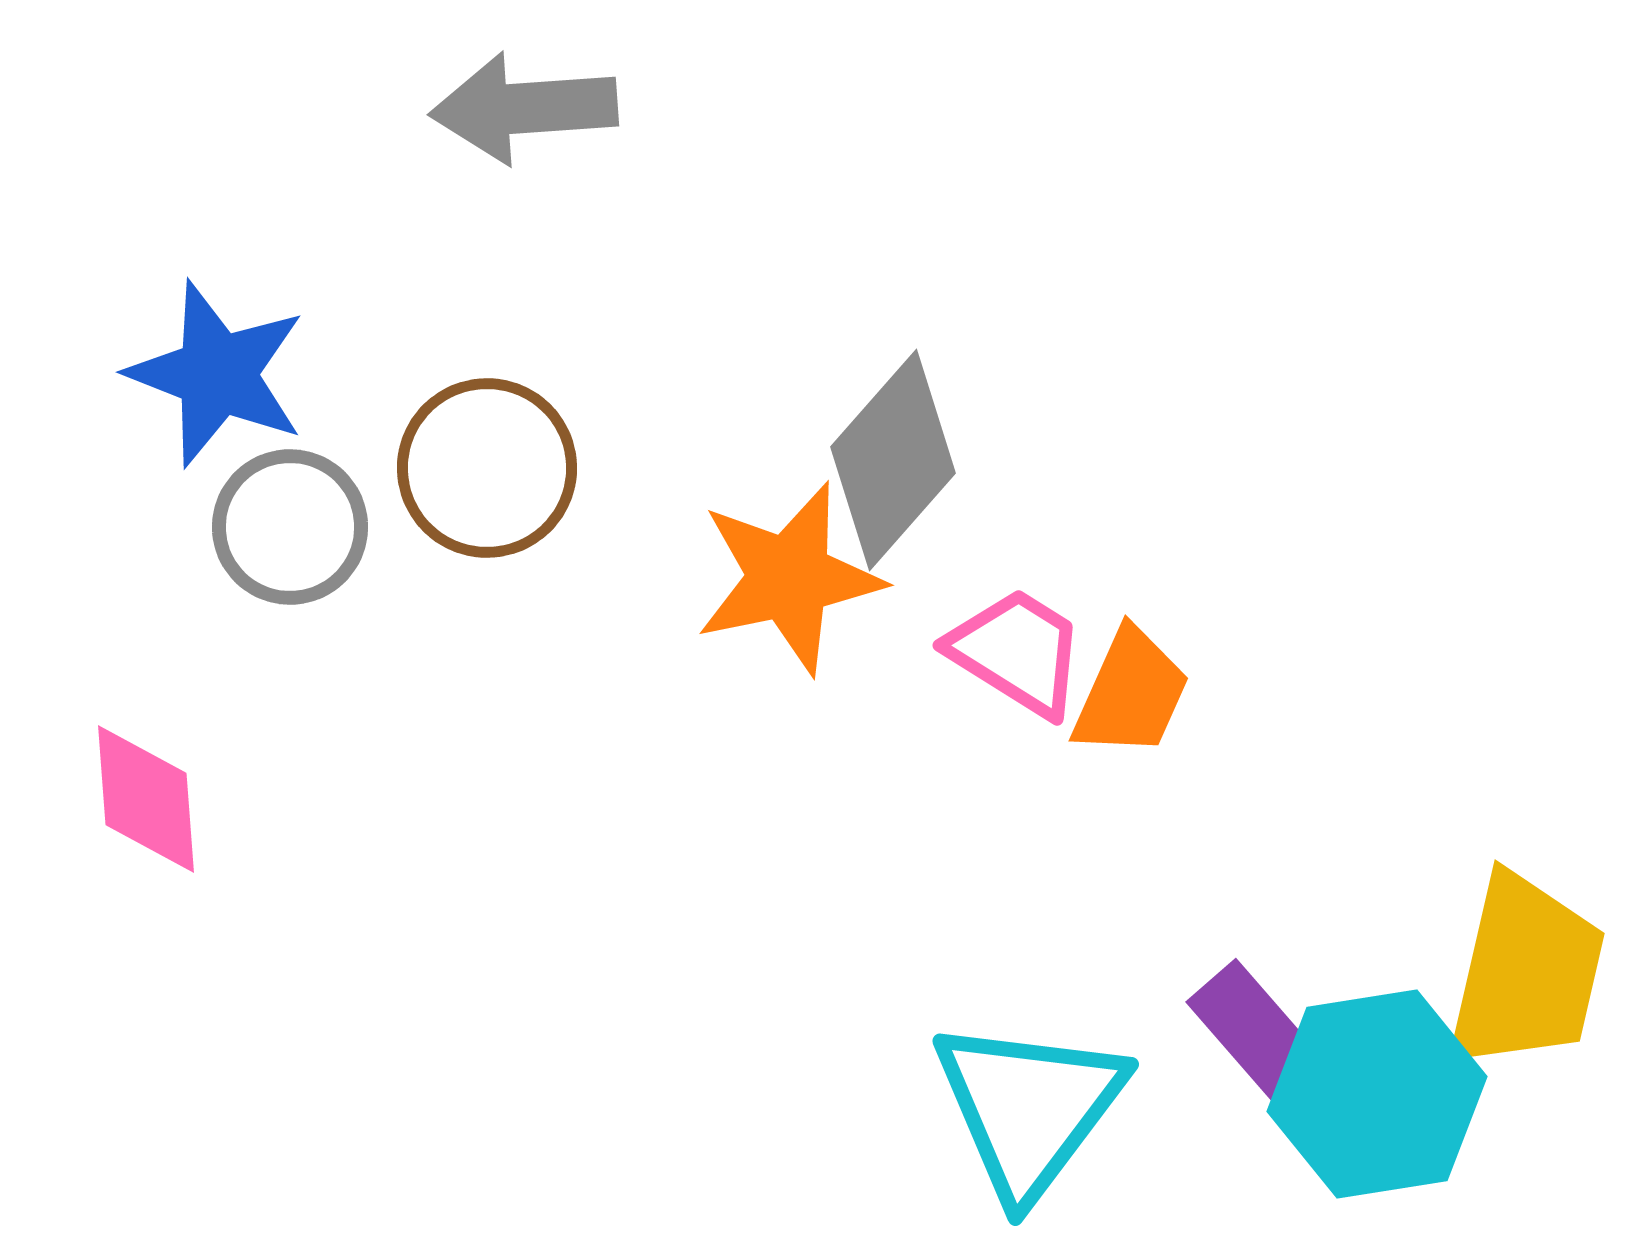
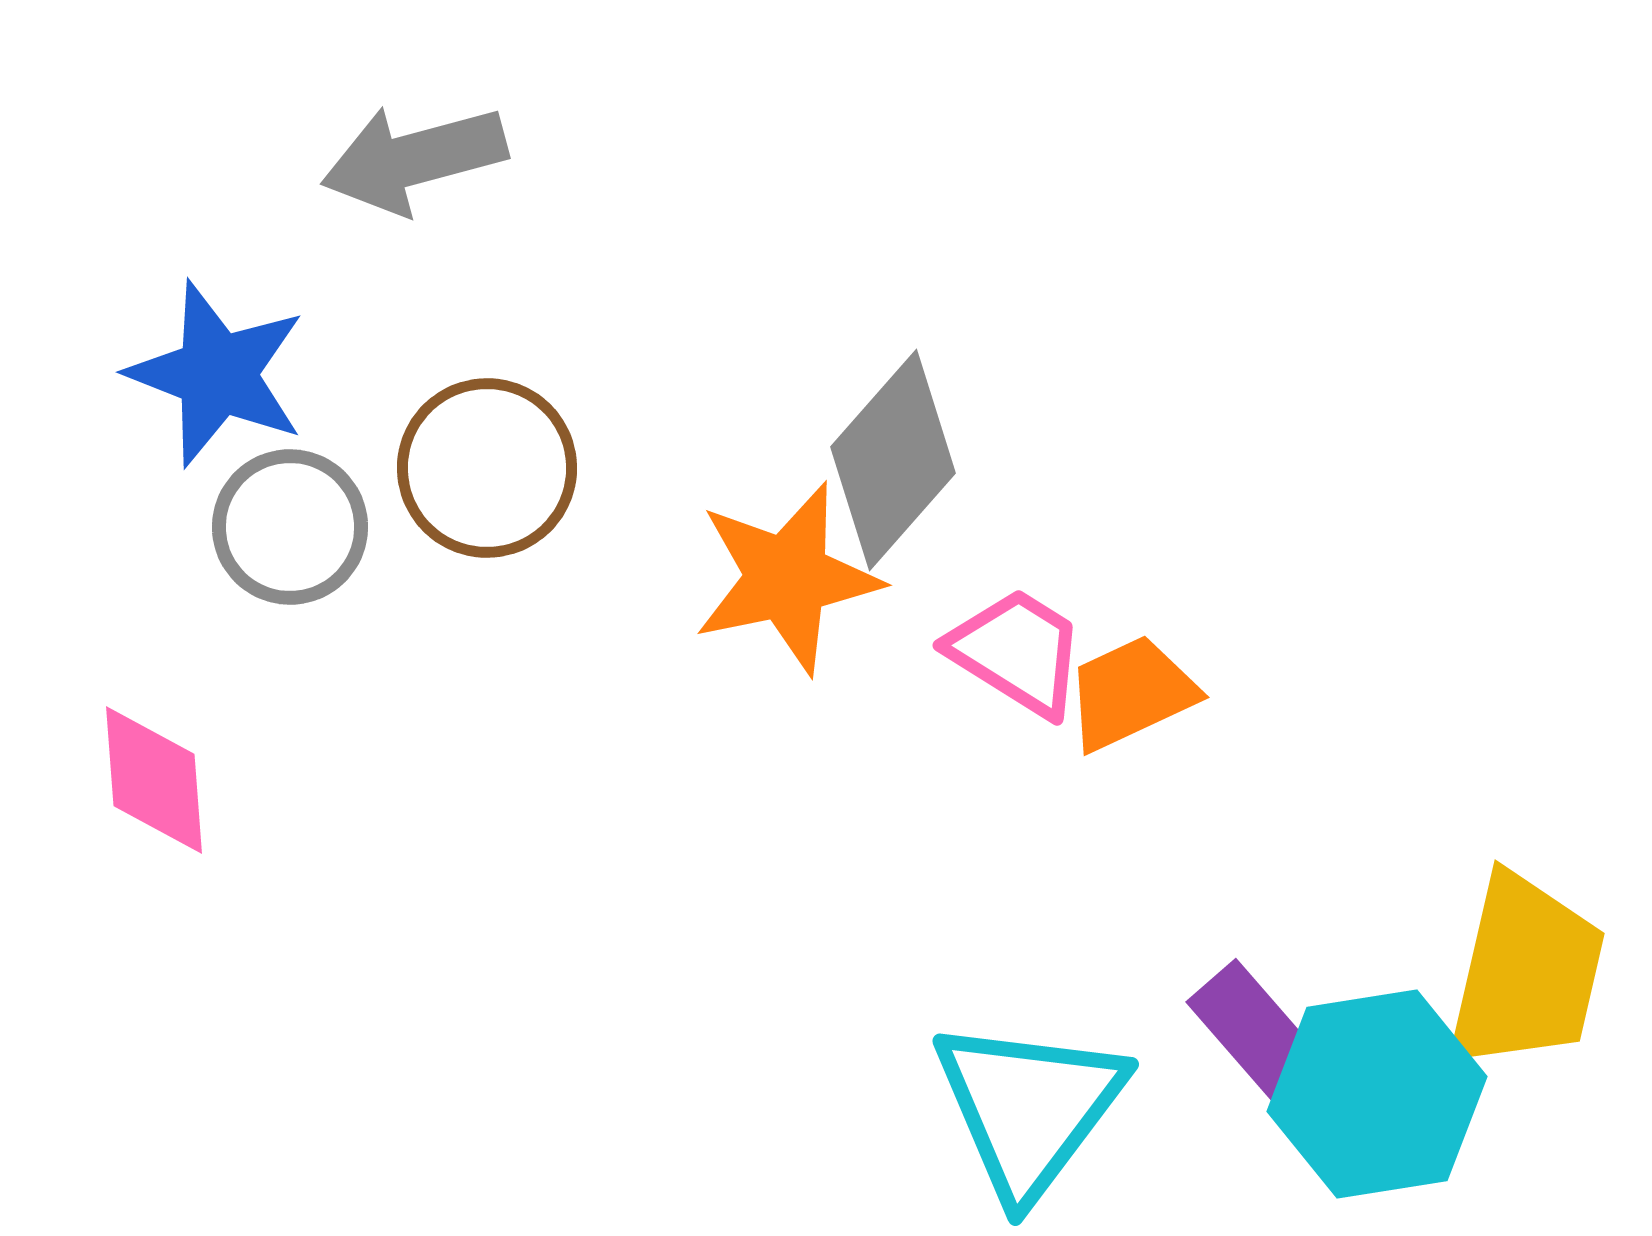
gray arrow: moved 110 px left, 51 px down; rotated 11 degrees counterclockwise
orange star: moved 2 px left
orange trapezoid: rotated 139 degrees counterclockwise
pink diamond: moved 8 px right, 19 px up
